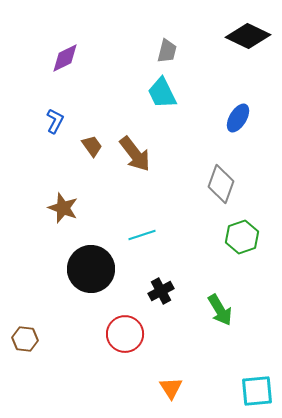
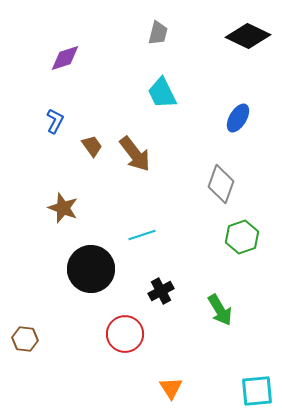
gray trapezoid: moved 9 px left, 18 px up
purple diamond: rotated 8 degrees clockwise
